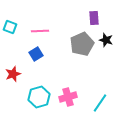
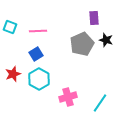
pink line: moved 2 px left
cyan hexagon: moved 18 px up; rotated 15 degrees counterclockwise
